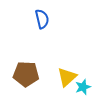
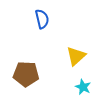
yellow triangle: moved 9 px right, 21 px up
cyan star: rotated 28 degrees counterclockwise
